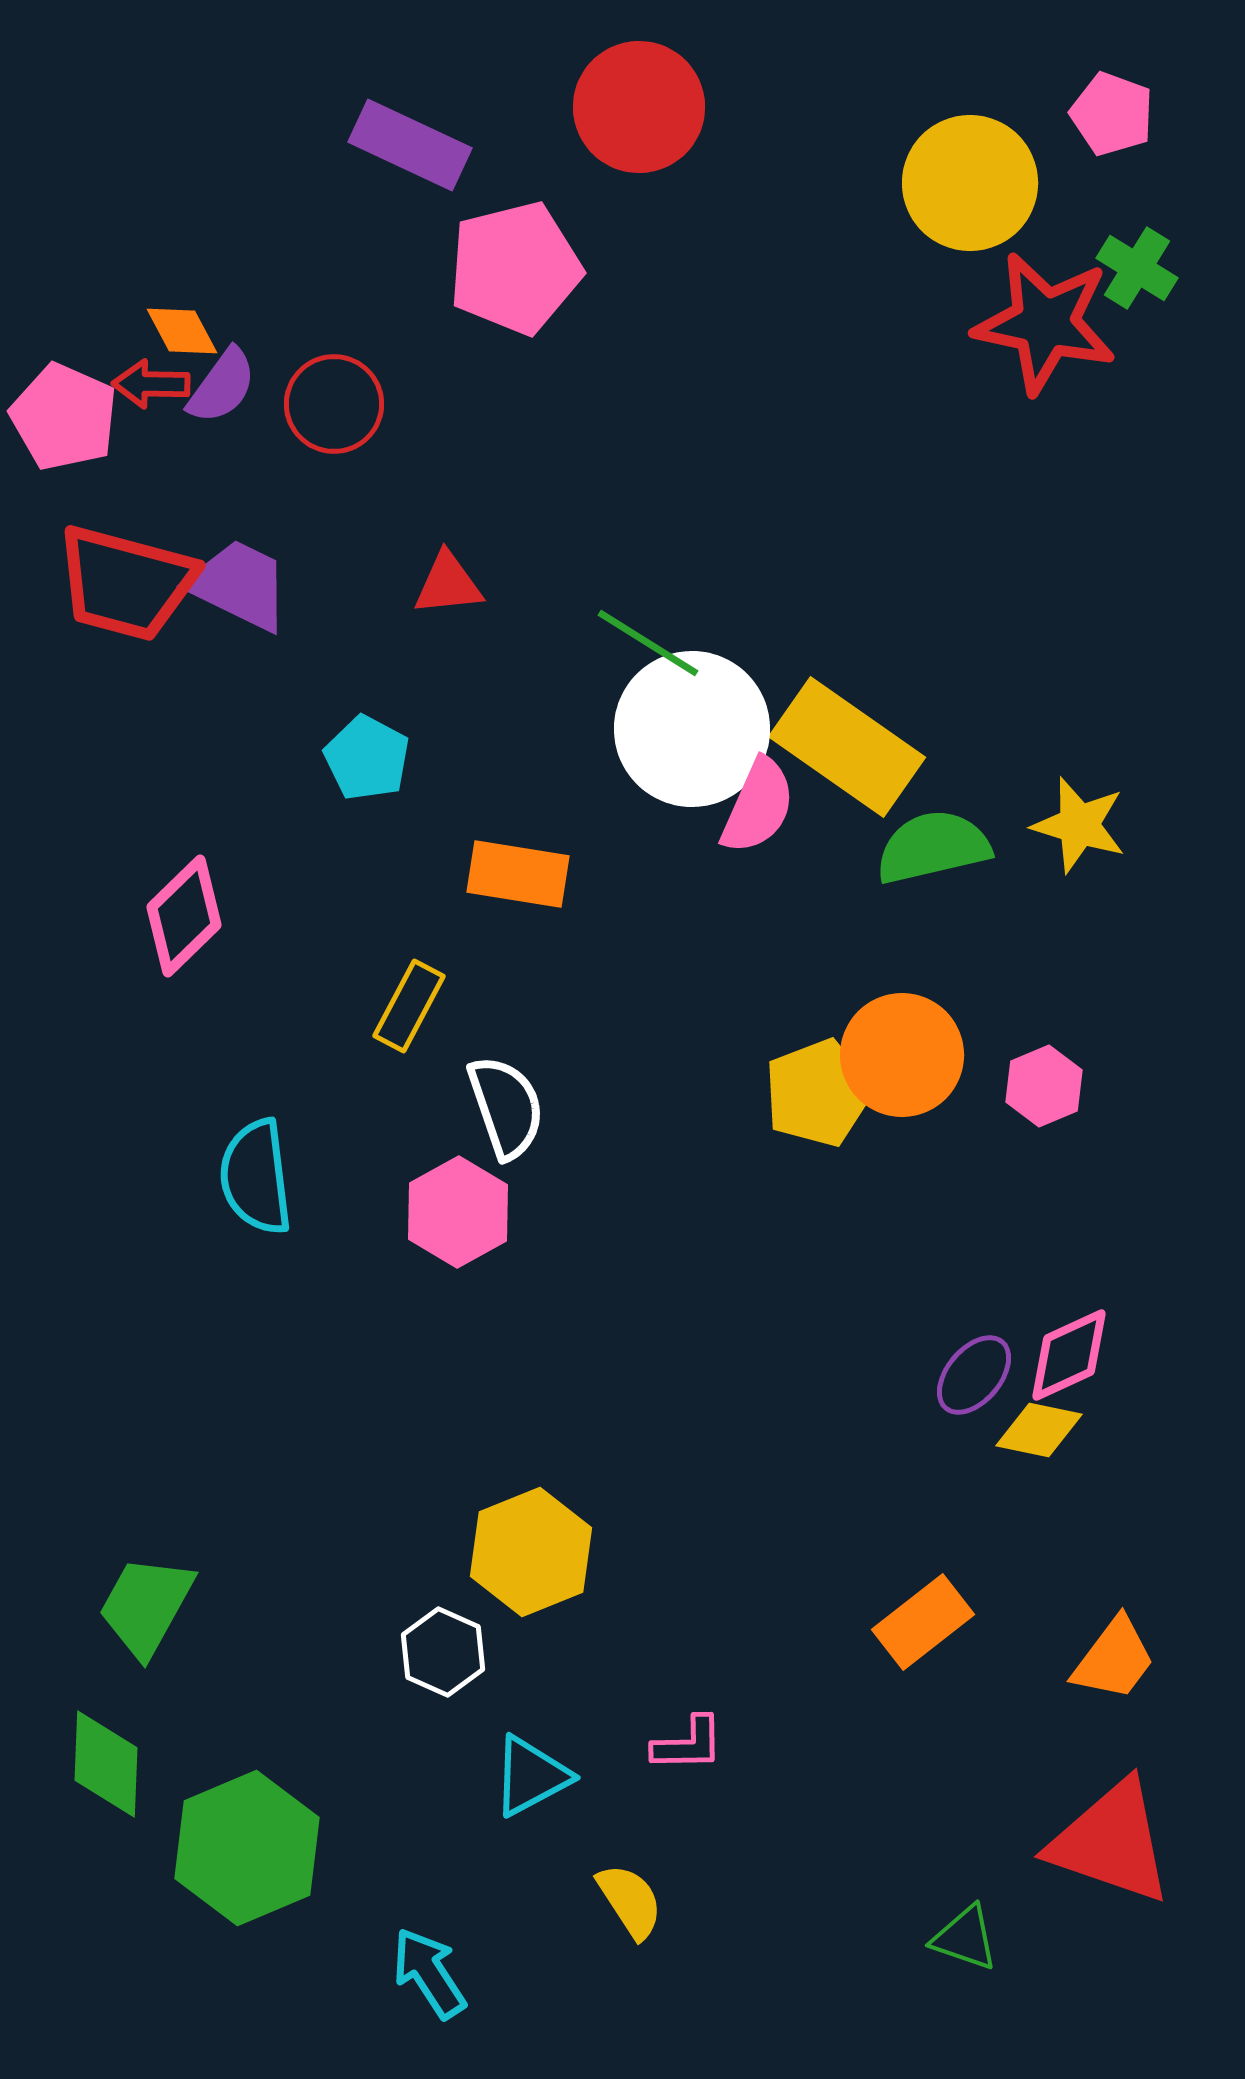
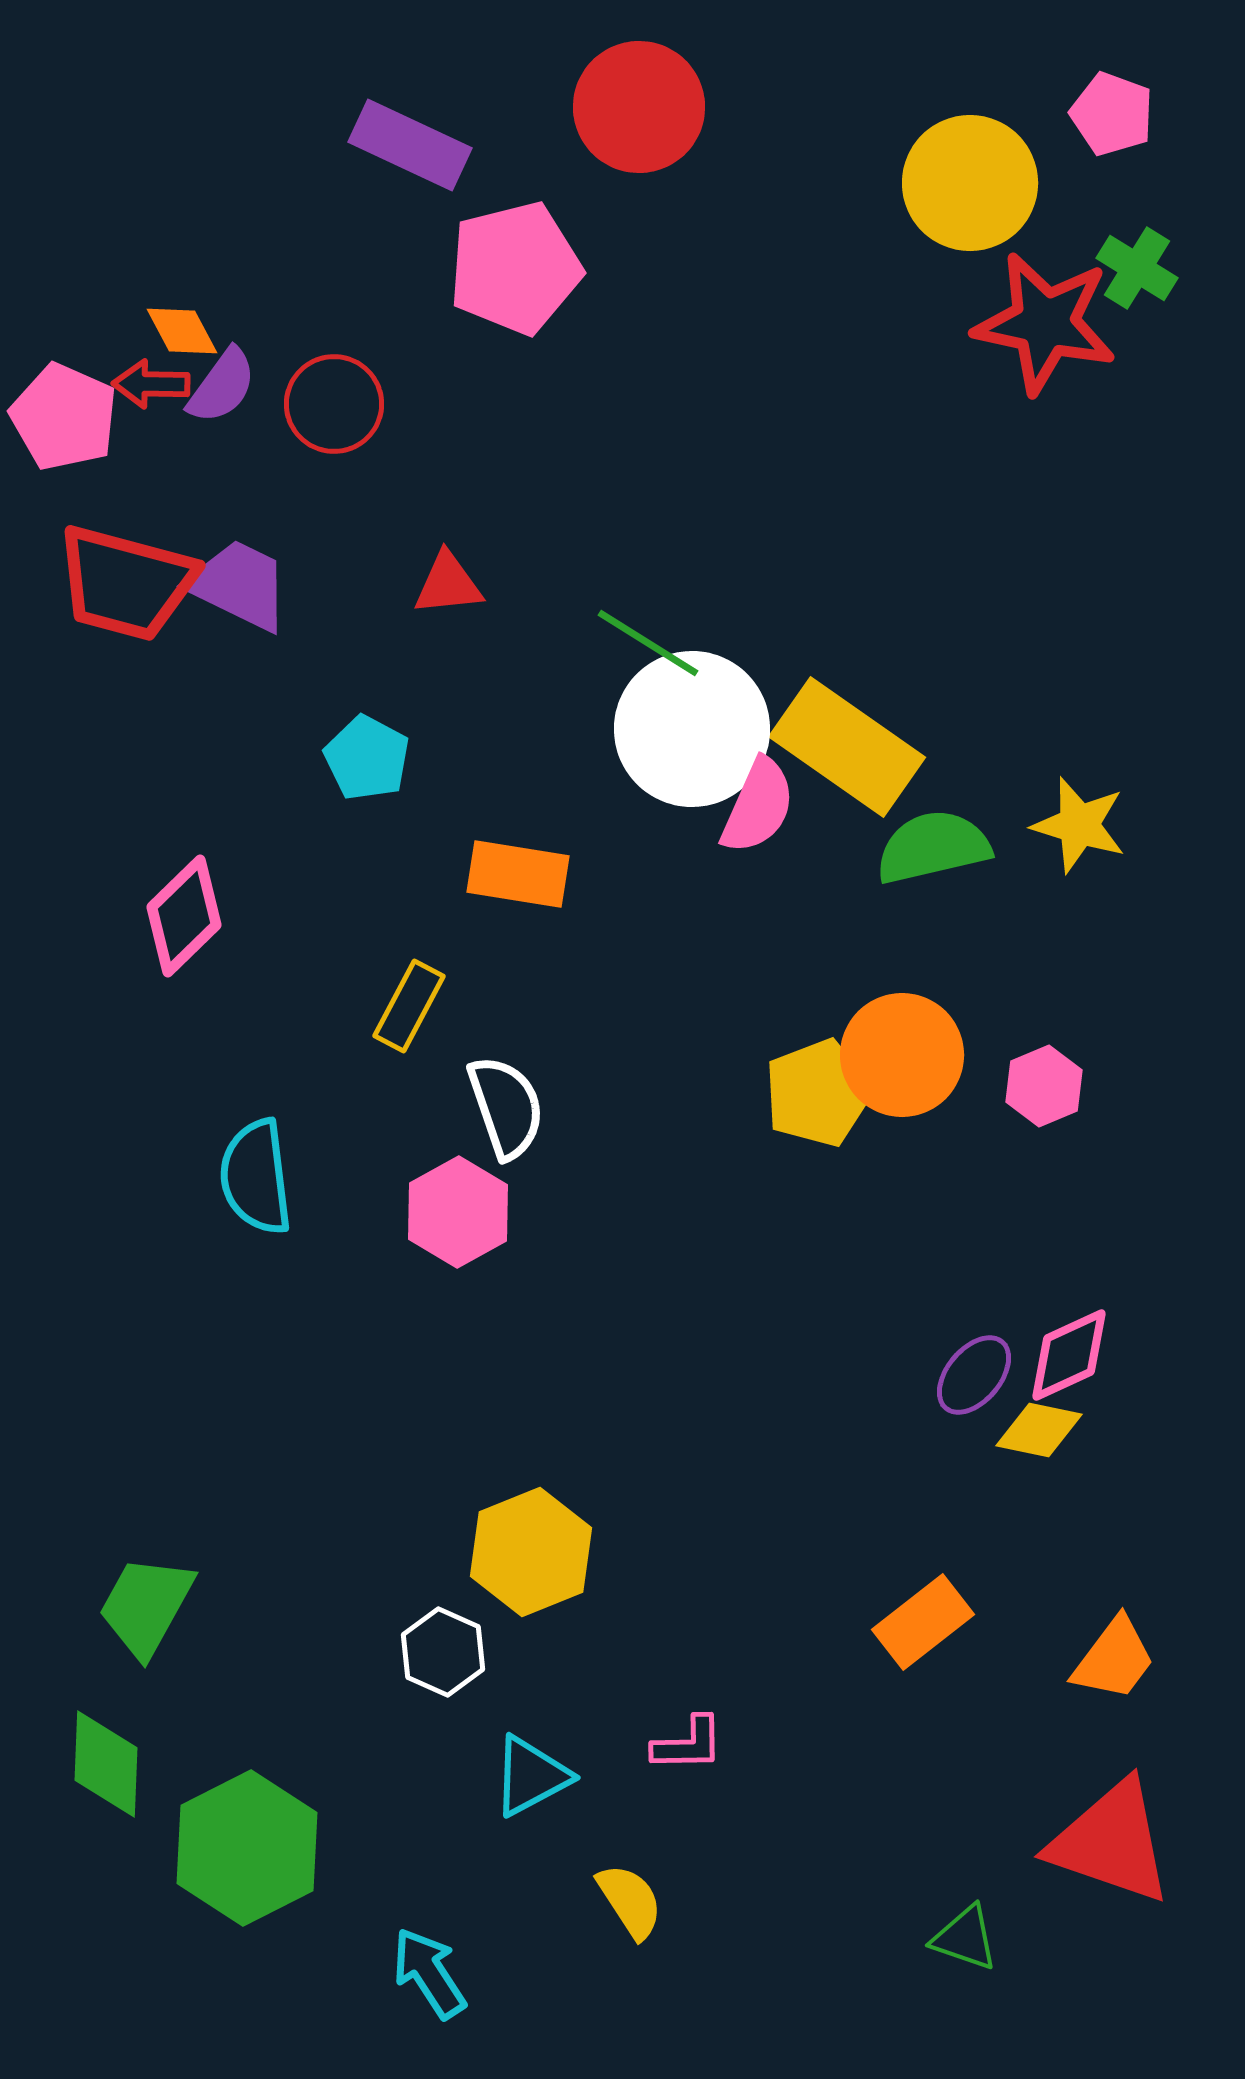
green hexagon at (247, 1848): rotated 4 degrees counterclockwise
